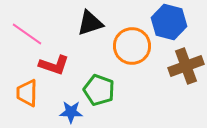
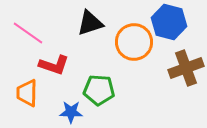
pink line: moved 1 px right, 1 px up
orange circle: moved 2 px right, 4 px up
brown cross: moved 2 px down
green pentagon: rotated 16 degrees counterclockwise
